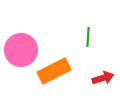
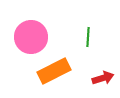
pink circle: moved 10 px right, 13 px up
